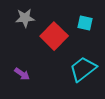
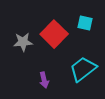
gray star: moved 2 px left, 24 px down
red square: moved 2 px up
purple arrow: moved 22 px right, 6 px down; rotated 42 degrees clockwise
